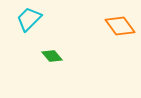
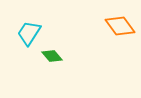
cyan trapezoid: moved 14 px down; rotated 12 degrees counterclockwise
